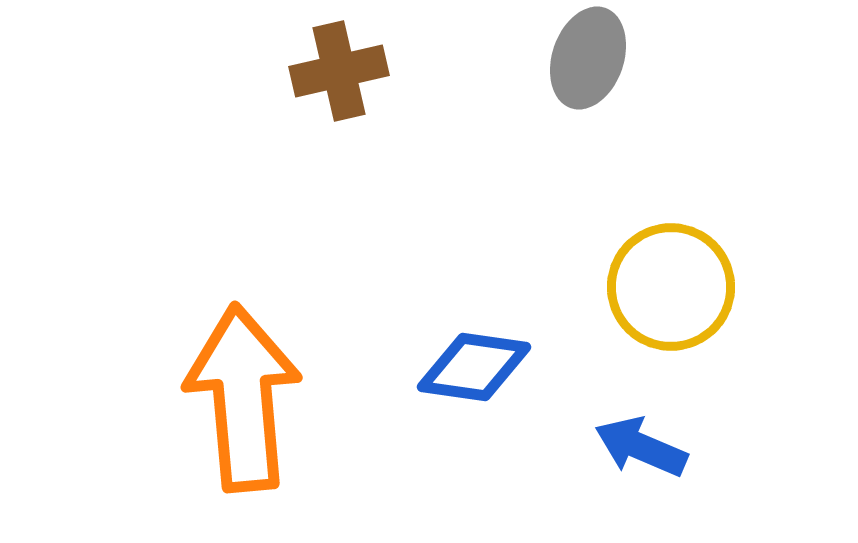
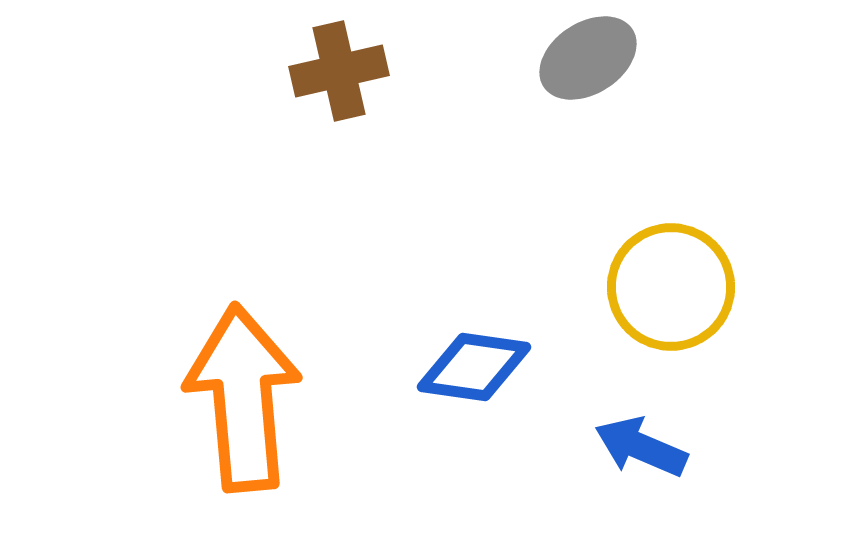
gray ellipse: rotated 38 degrees clockwise
